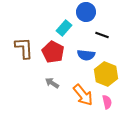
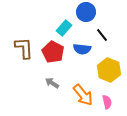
black line: rotated 32 degrees clockwise
blue semicircle: moved 4 px left, 6 px up
yellow hexagon: moved 3 px right, 4 px up
